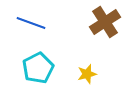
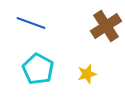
brown cross: moved 1 px right, 4 px down
cyan pentagon: moved 1 px down; rotated 16 degrees counterclockwise
